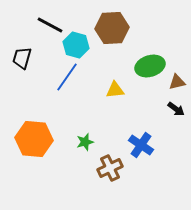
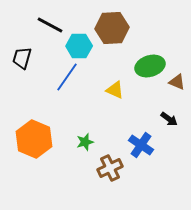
cyan hexagon: moved 3 px right, 1 px down; rotated 15 degrees counterclockwise
brown triangle: rotated 36 degrees clockwise
yellow triangle: rotated 30 degrees clockwise
black arrow: moved 7 px left, 10 px down
orange hexagon: rotated 18 degrees clockwise
